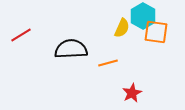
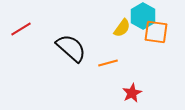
yellow semicircle: rotated 12 degrees clockwise
red line: moved 6 px up
black semicircle: moved 1 px up; rotated 44 degrees clockwise
